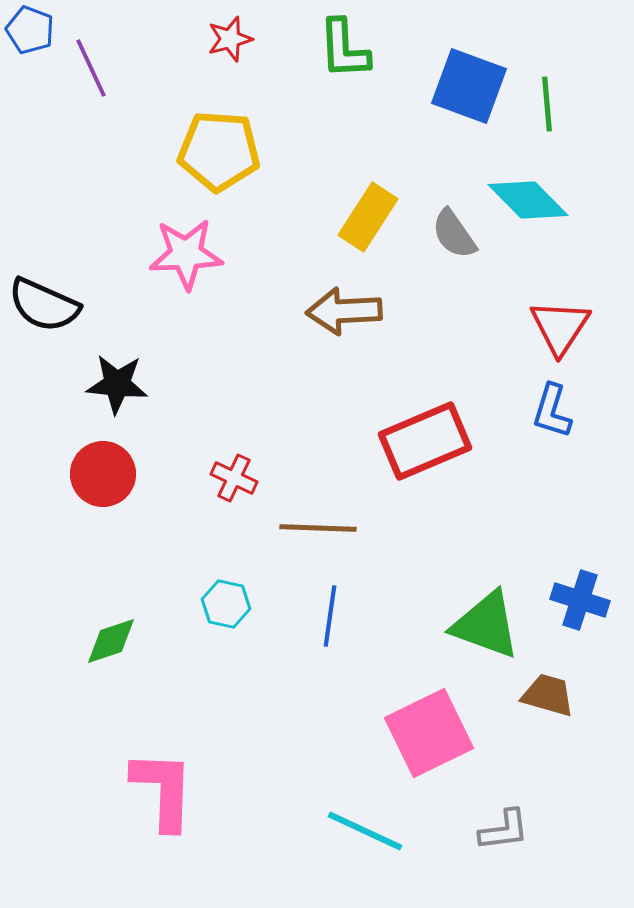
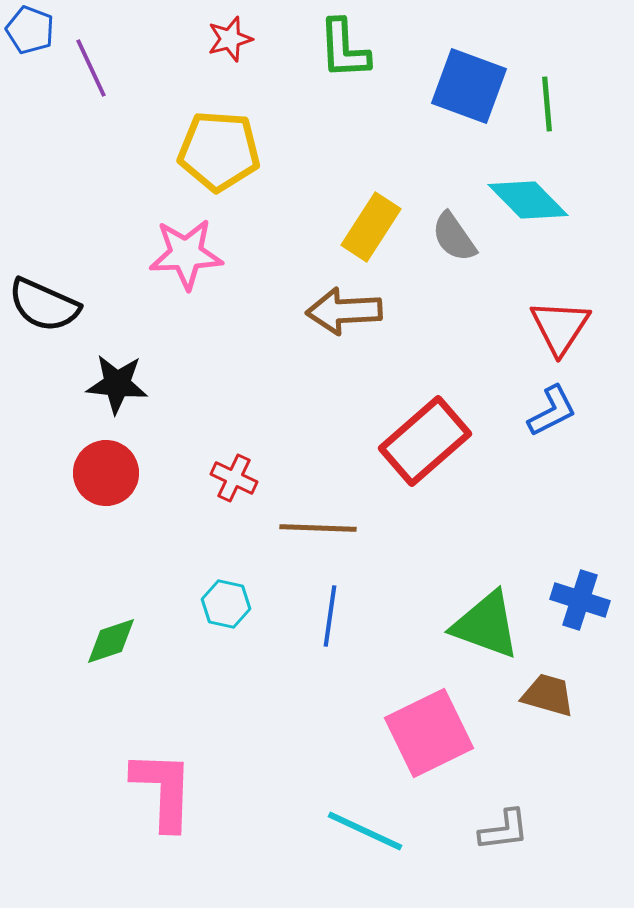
yellow rectangle: moved 3 px right, 10 px down
gray semicircle: moved 3 px down
blue L-shape: rotated 134 degrees counterclockwise
red rectangle: rotated 18 degrees counterclockwise
red circle: moved 3 px right, 1 px up
